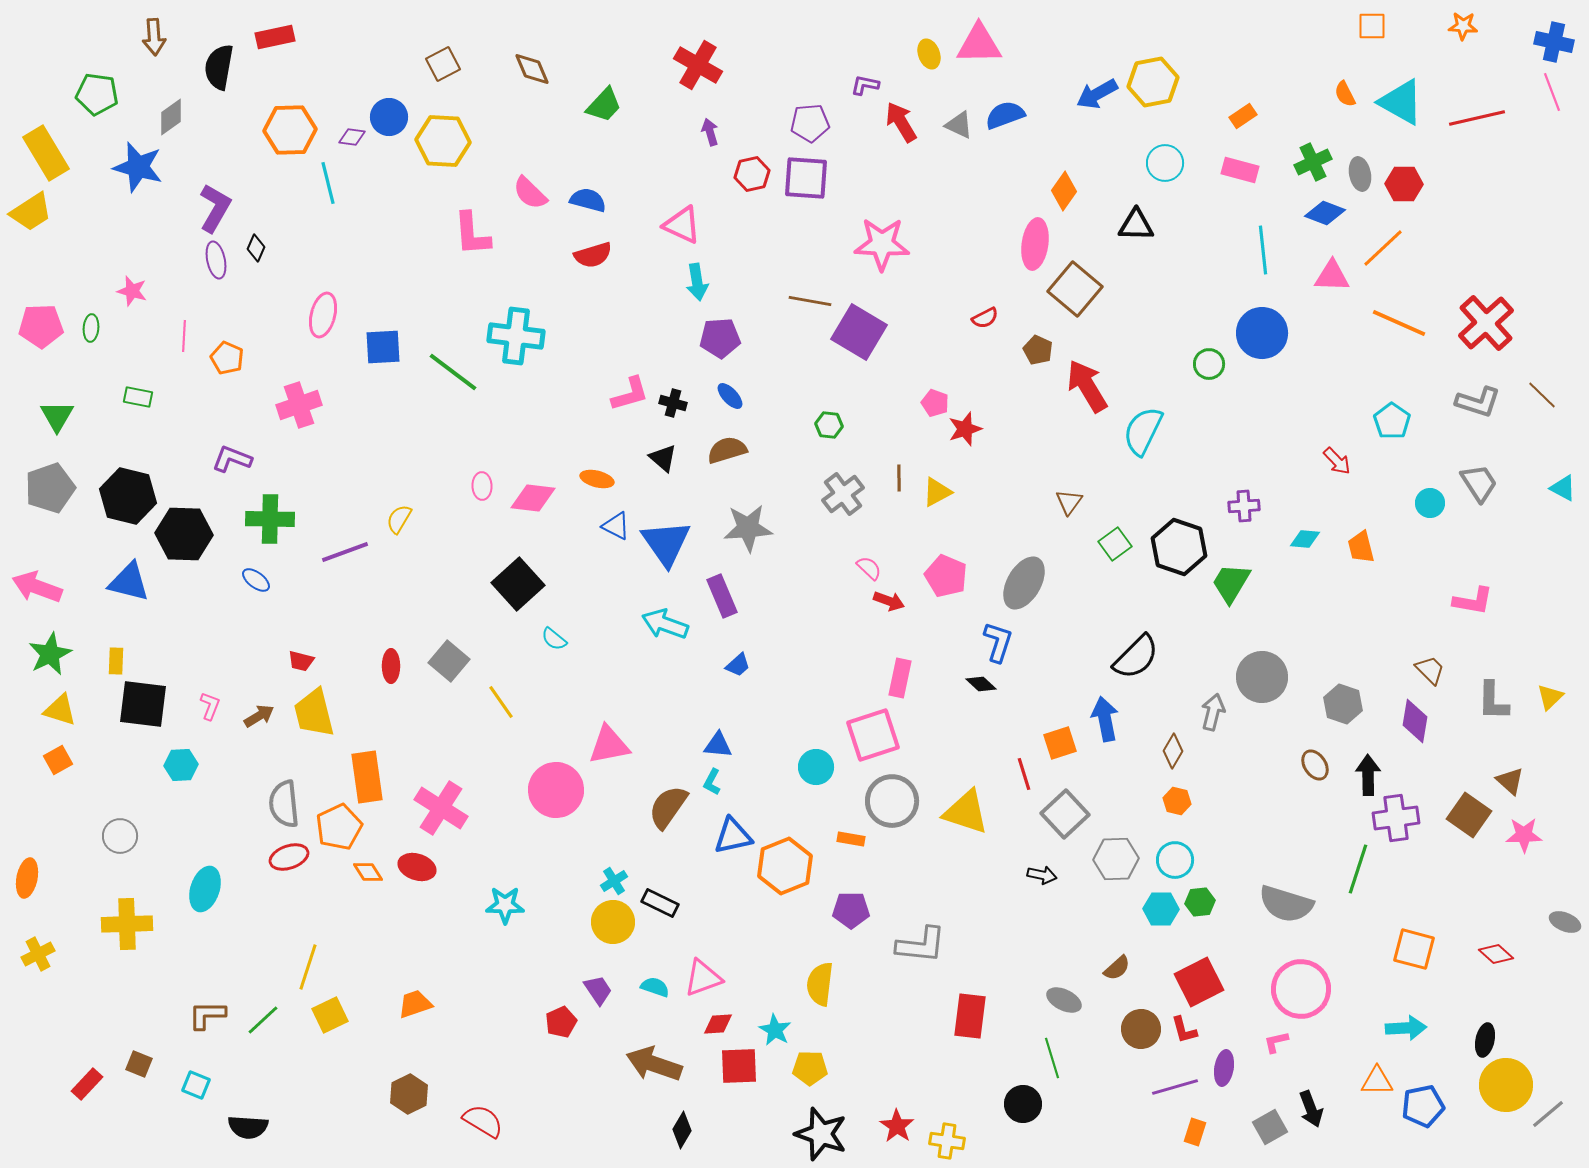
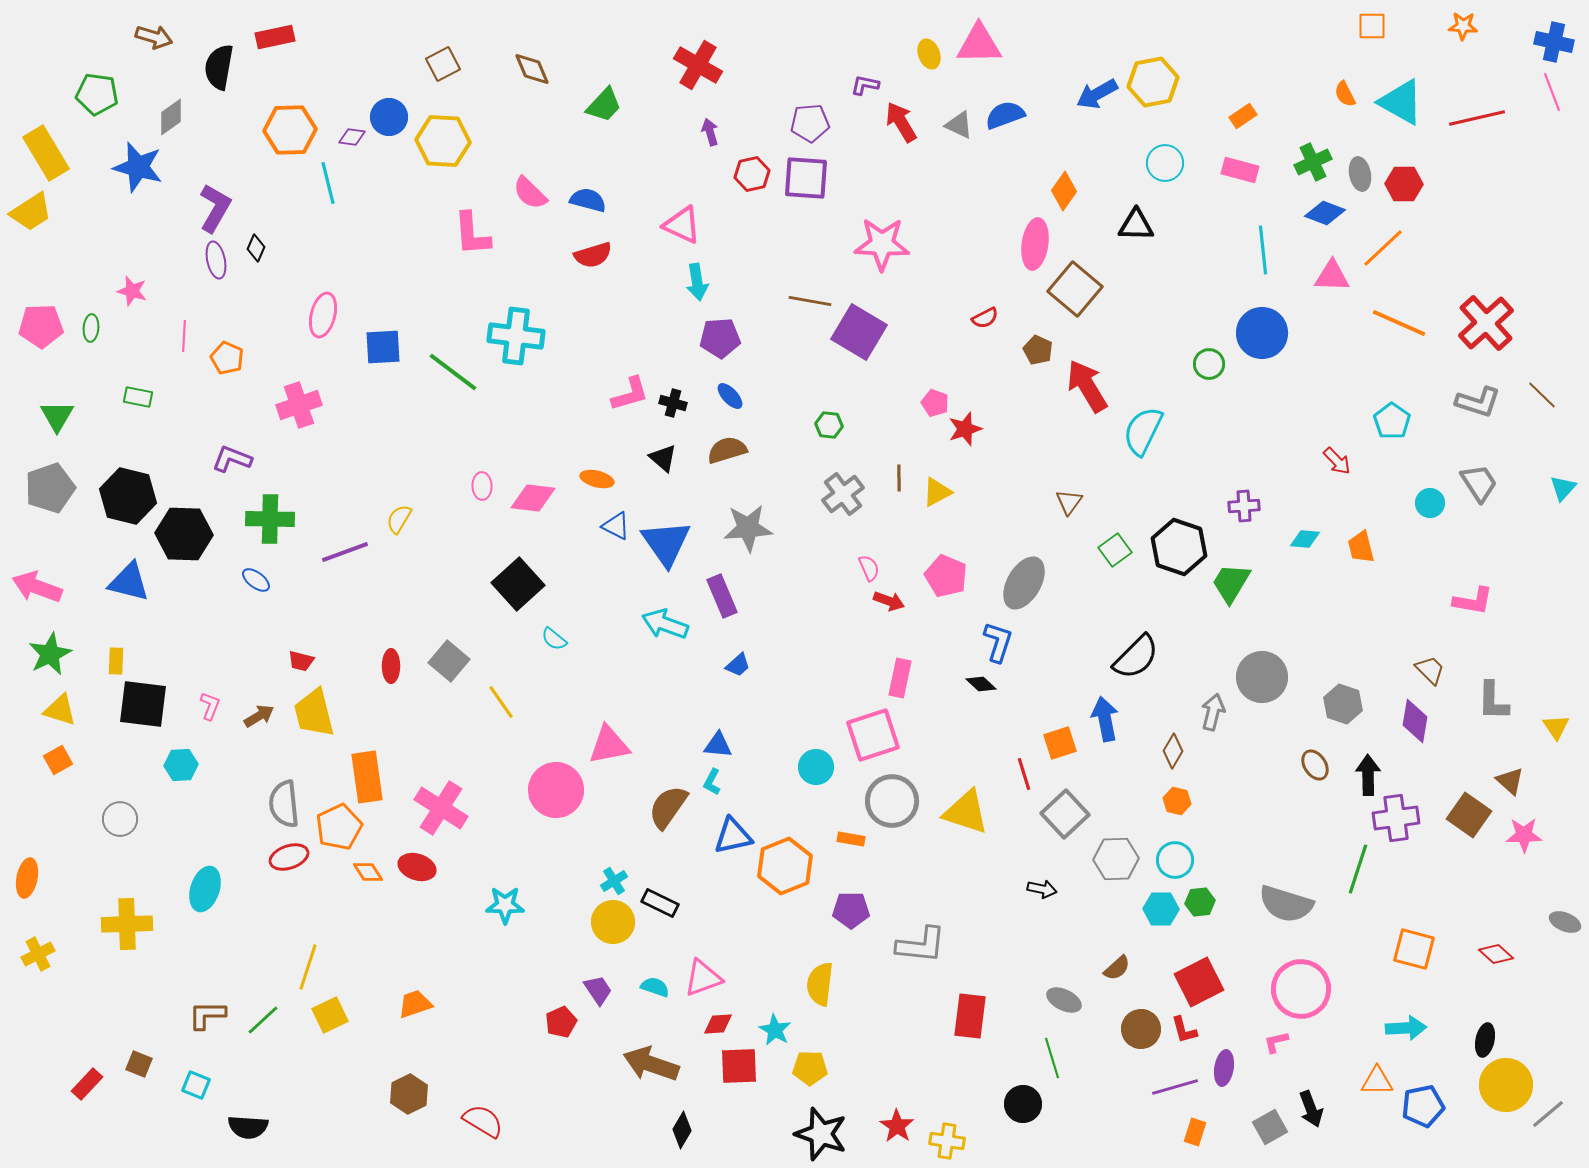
brown arrow at (154, 37): rotated 69 degrees counterclockwise
cyan triangle at (1563, 488): rotated 44 degrees clockwise
green square at (1115, 544): moved 6 px down
pink semicircle at (869, 568): rotated 24 degrees clockwise
yellow triangle at (1550, 697): moved 6 px right, 30 px down; rotated 20 degrees counterclockwise
gray circle at (120, 836): moved 17 px up
black arrow at (1042, 875): moved 14 px down
brown arrow at (654, 1064): moved 3 px left
